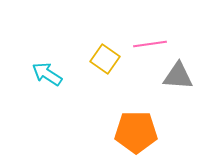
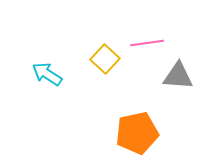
pink line: moved 3 px left, 1 px up
yellow square: rotated 8 degrees clockwise
orange pentagon: moved 1 px right, 1 px down; rotated 12 degrees counterclockwise
